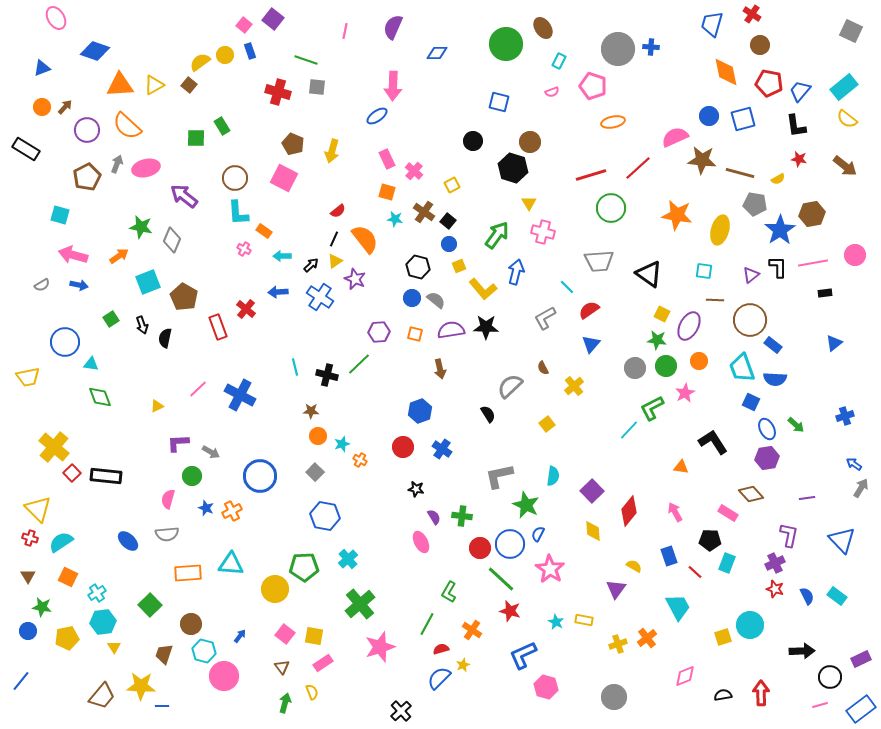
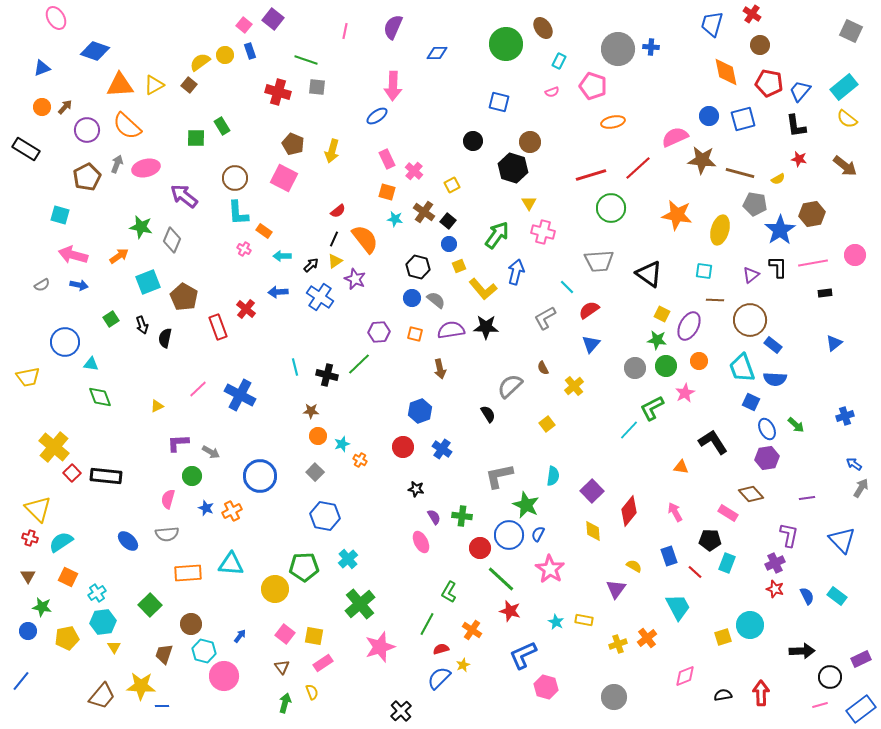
blue circle at (510, 544): moved 1 px left, 9 px up
